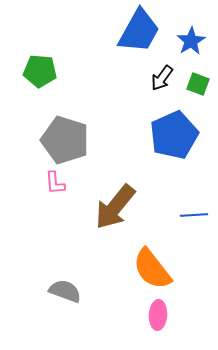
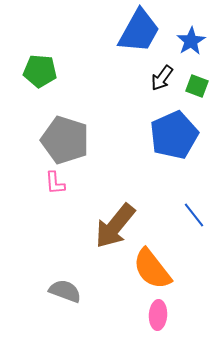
green square: moved 1 px left, 2 px down
brown arrow: moved 19 px down
blue line: rotated 56 degrees clockwise
